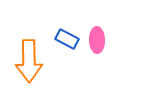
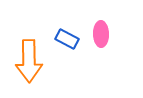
pink ellipse: moved 4 px right, 6 px up
